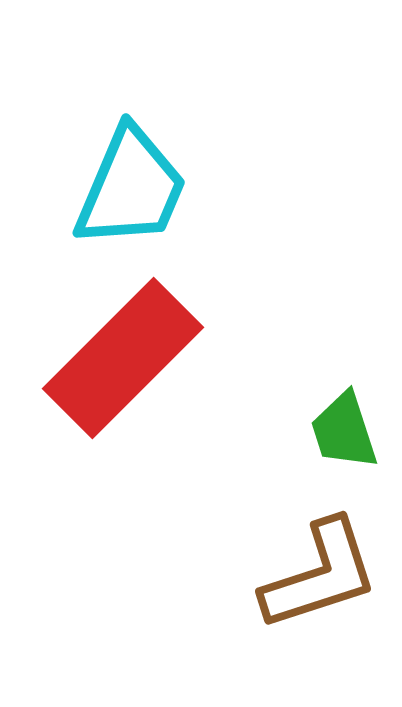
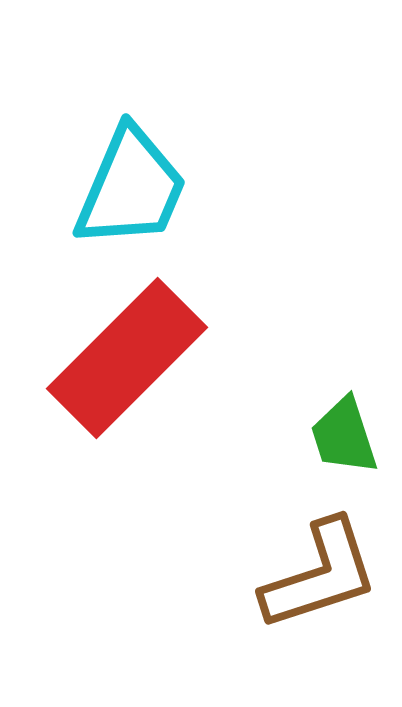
red rectangle: moved 4 px right
green trapezoid: moved 5 px down
